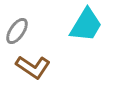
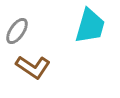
cyan trapezoid: moved 4 px right, 1 px down; rotated 15 degrees counterclockwise
